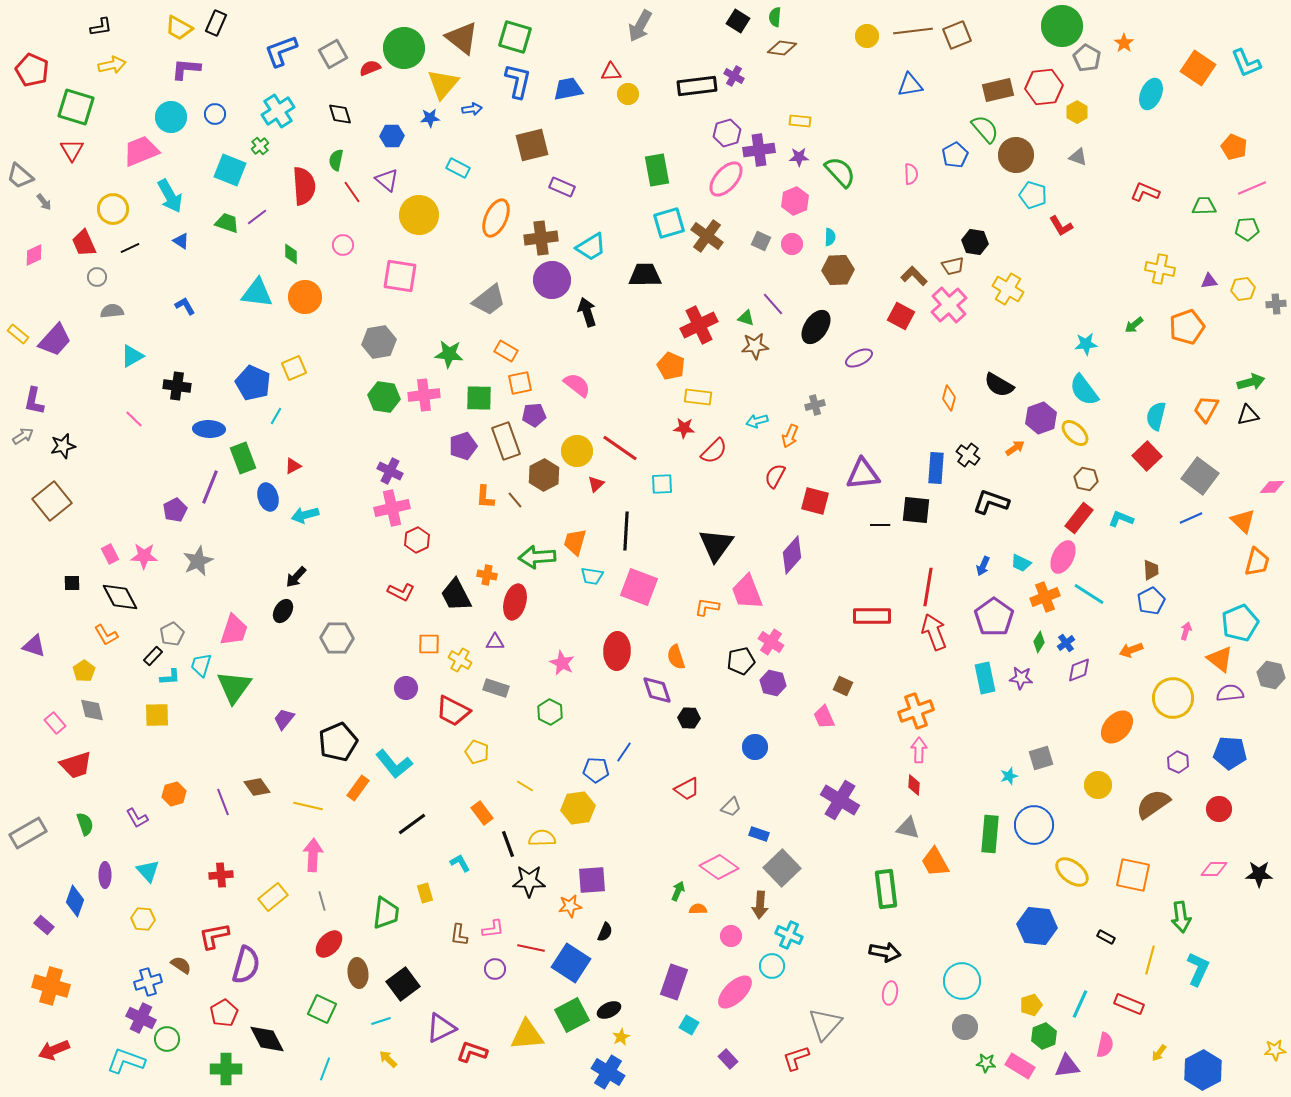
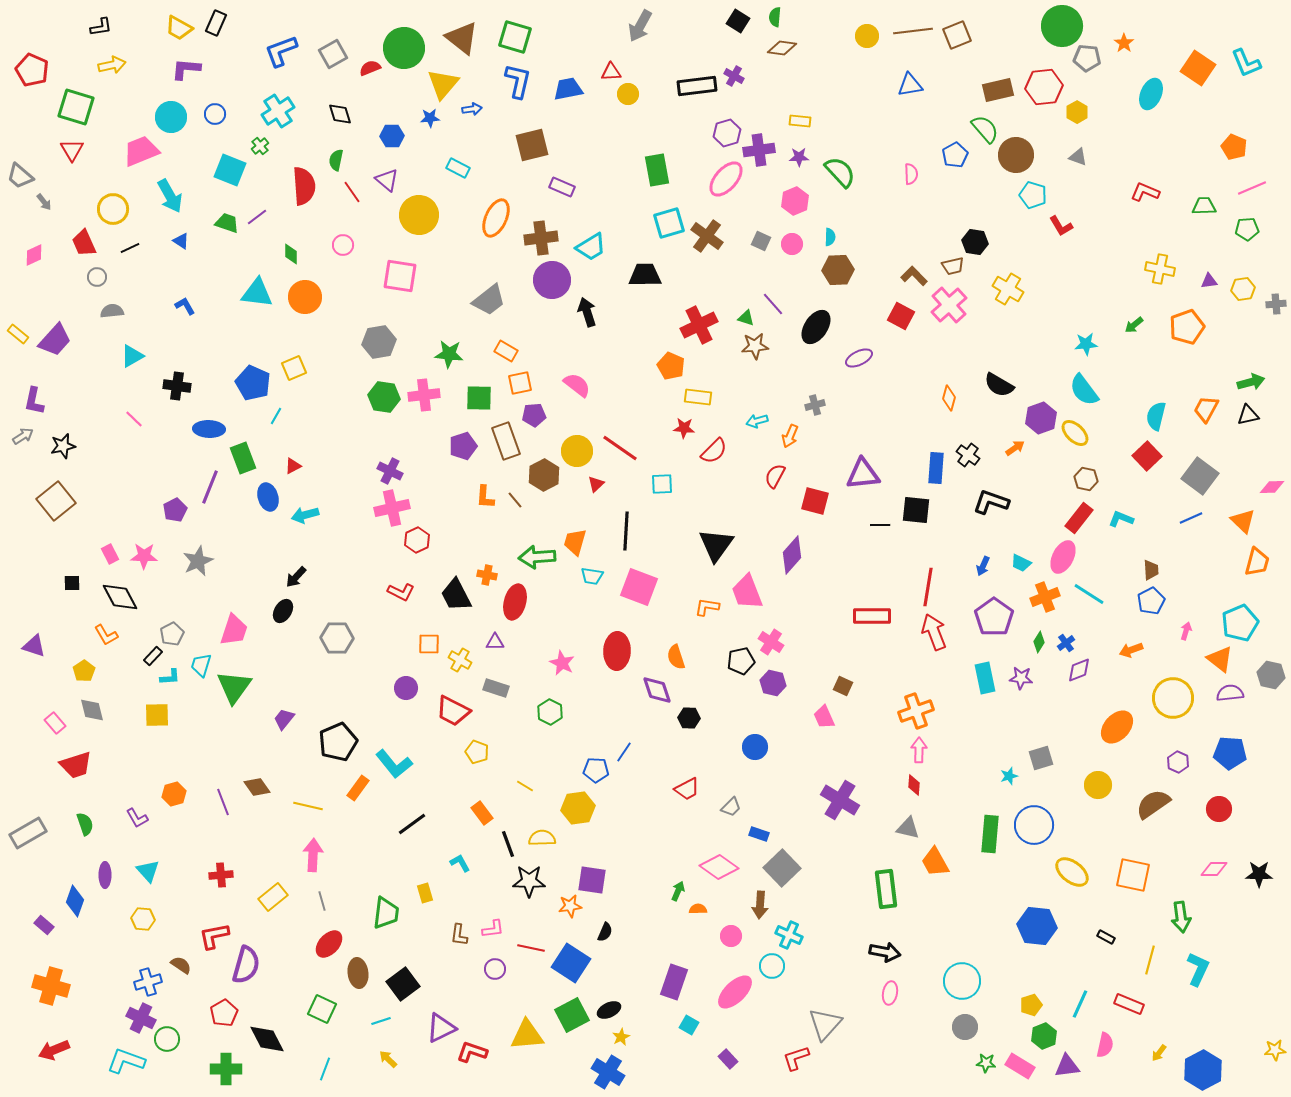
gray pentagon at (1087, 58): rotated 24 degrees counterclockwise
brown square at (52, 501): moved 4 px right
purple square at (592, 880): rotated 12 degrees clockwise
